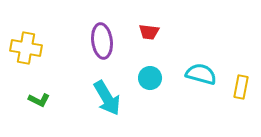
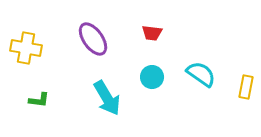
red trapezoid: moved 3 px right, 1 px down
purple ellipse: moved 9 px left, 2 px up; rotated 28 degrees counterclockwise
cyan semicircle: rotated 20 degrees clockwise
cyan circle: moved 2 px right, 1 px up
yellow rectangle: moved 5 px right
green L-shape: rotated 20 degrees counterclockwise
